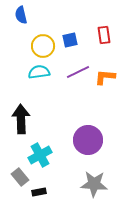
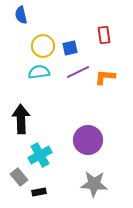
blue square: moved 8 px down
gray rectangle: moved 1 px left
